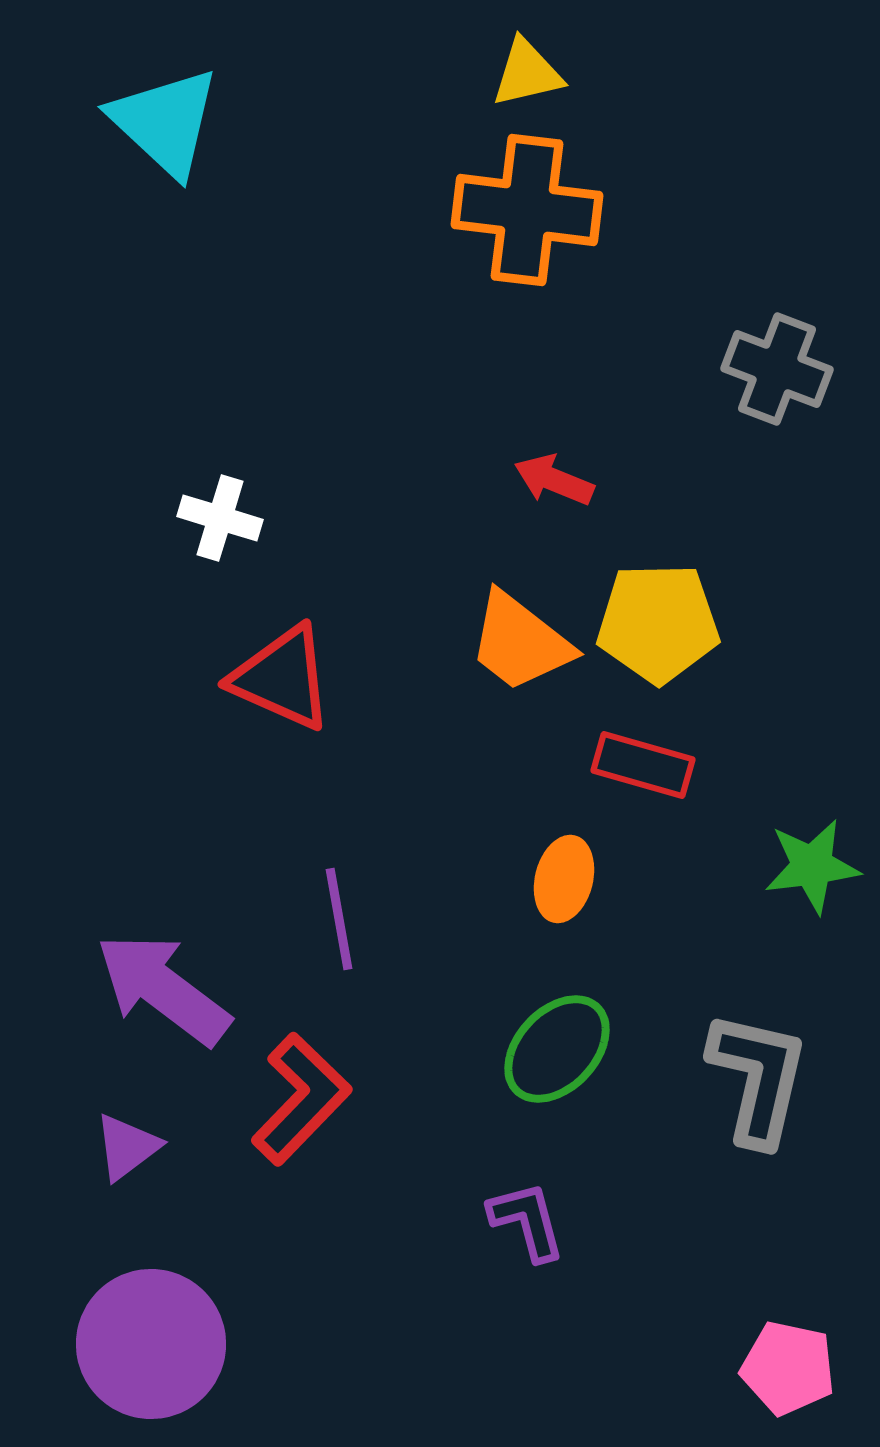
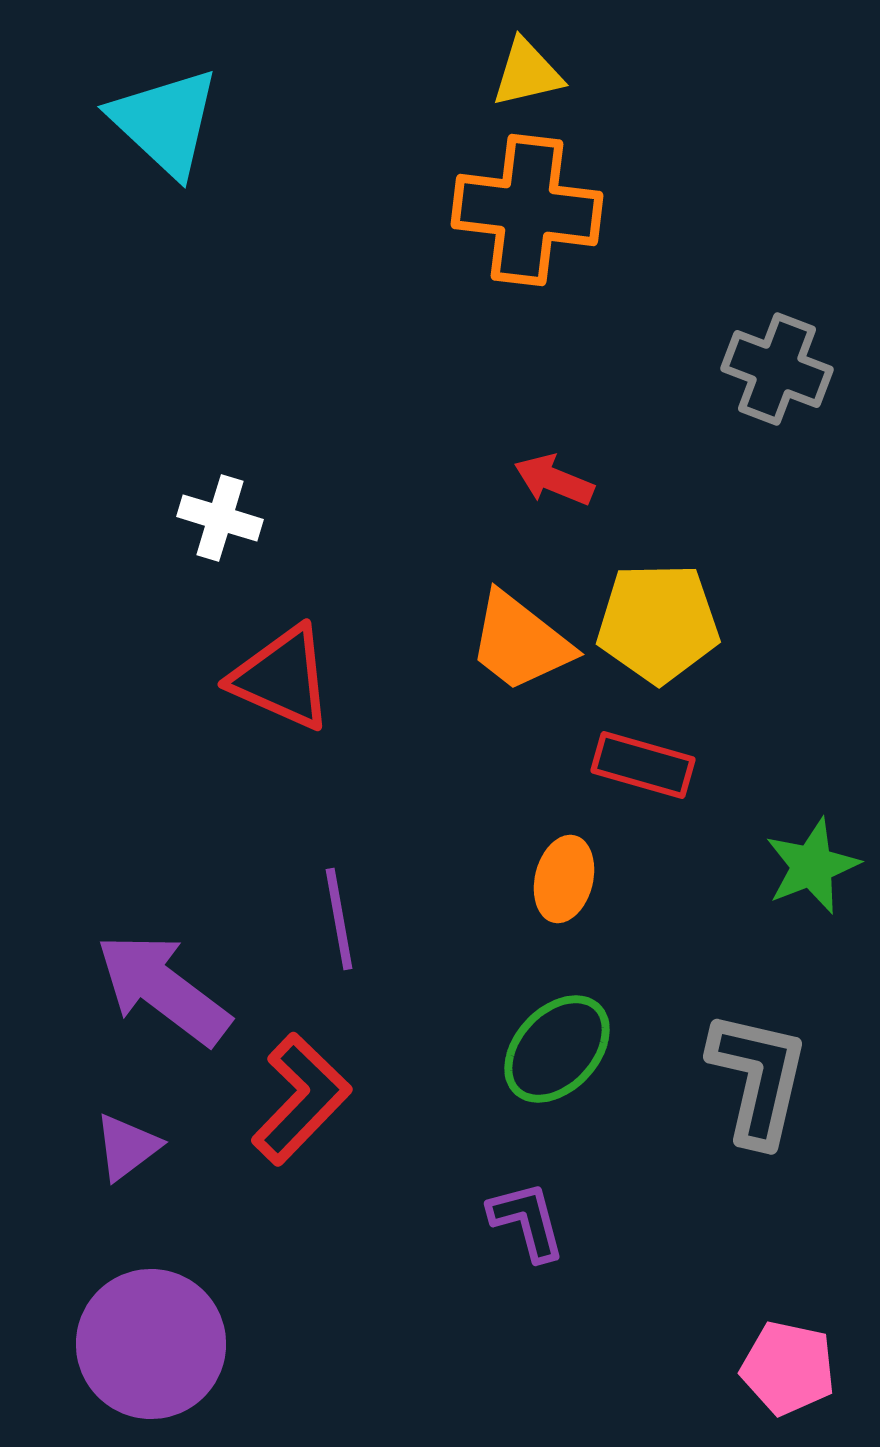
green star: rotated 14 degrees counterclockwise
